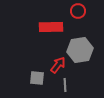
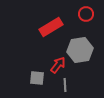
red circle: moved 8 px right, 3 px down
red rectangle: rotated 30 degrees counterclockwise
